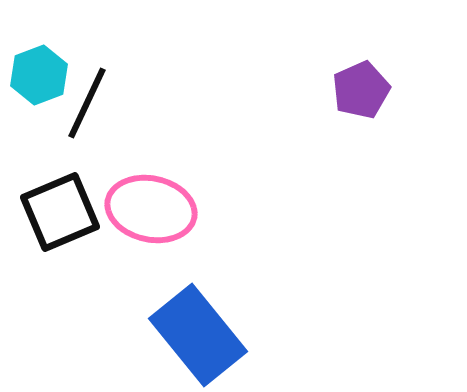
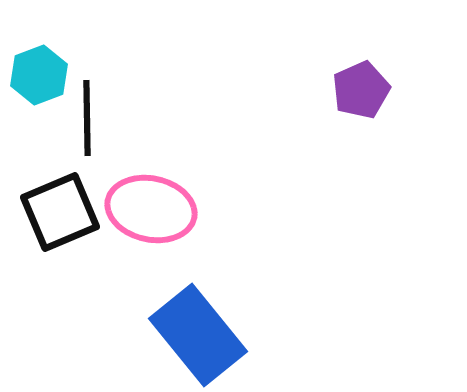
black line: moved 15 px down; rotated 26 degrees counterclockwise
